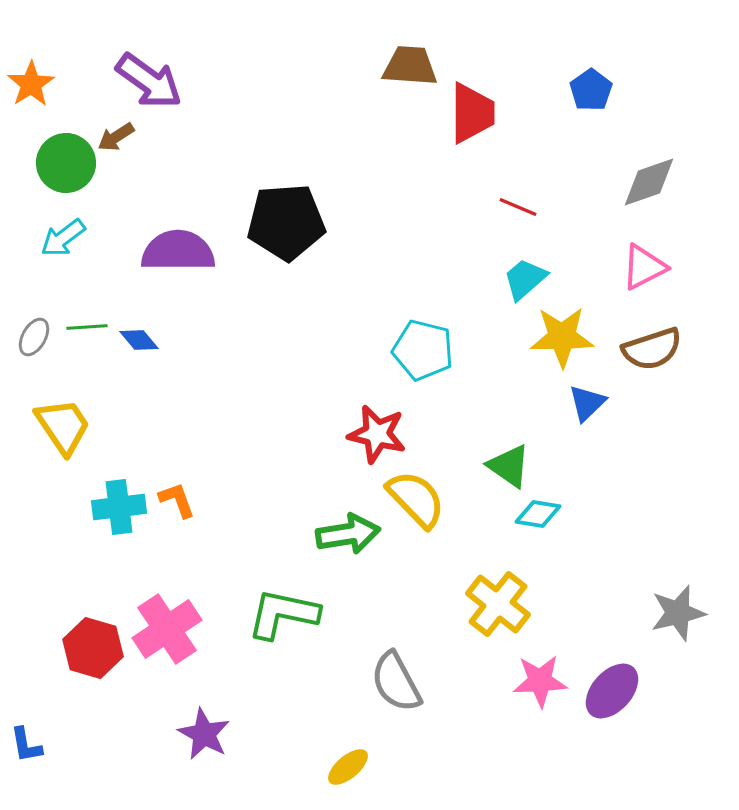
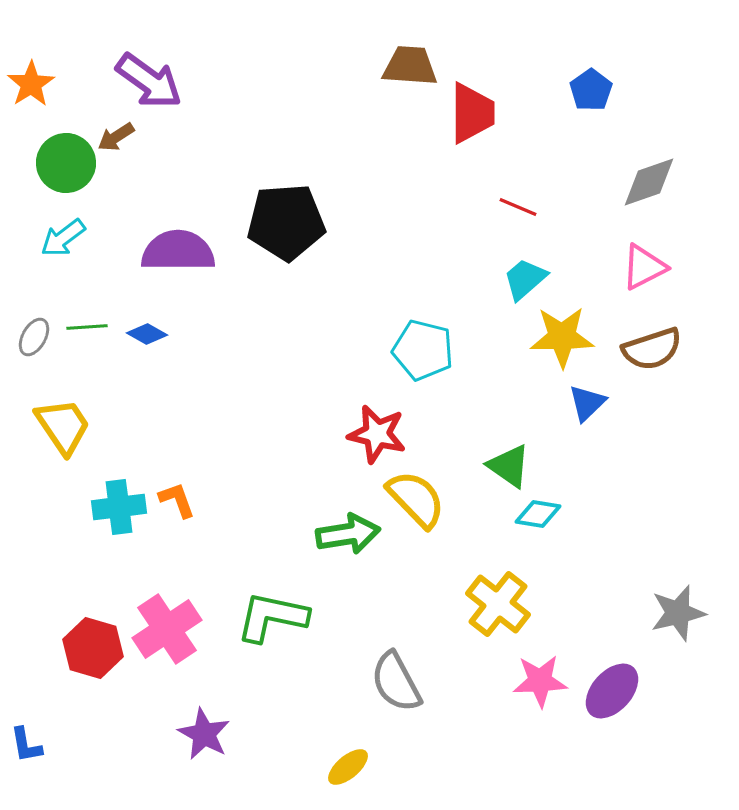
blue diamond: moved 8 px right, 6 px up; rotated 21 degrees counterclockwise
green L-shape: moved 11 px left, 3 px down
